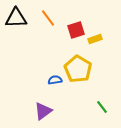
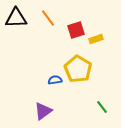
yellow rectangle: moved 1 px right
